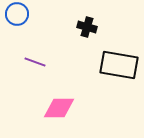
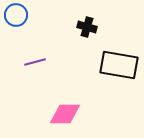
blue circle: moved 1 px left, 1 px down
purple line: rotated 35 degrees counterclockwise
pink diamond: moved 6 px right, 6 px down
